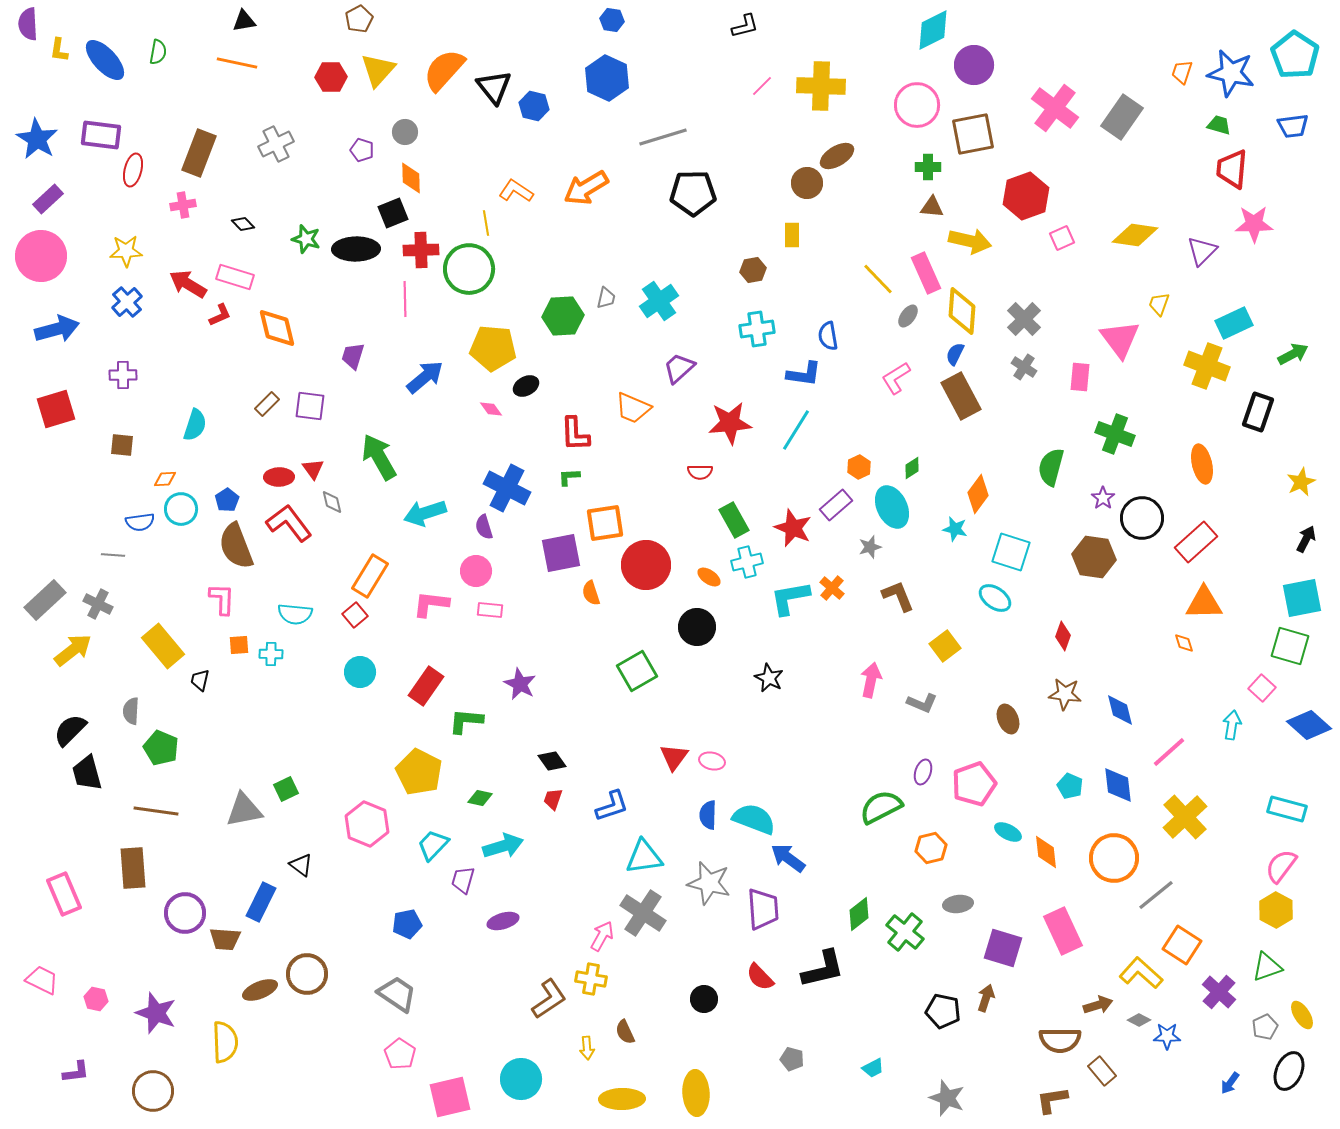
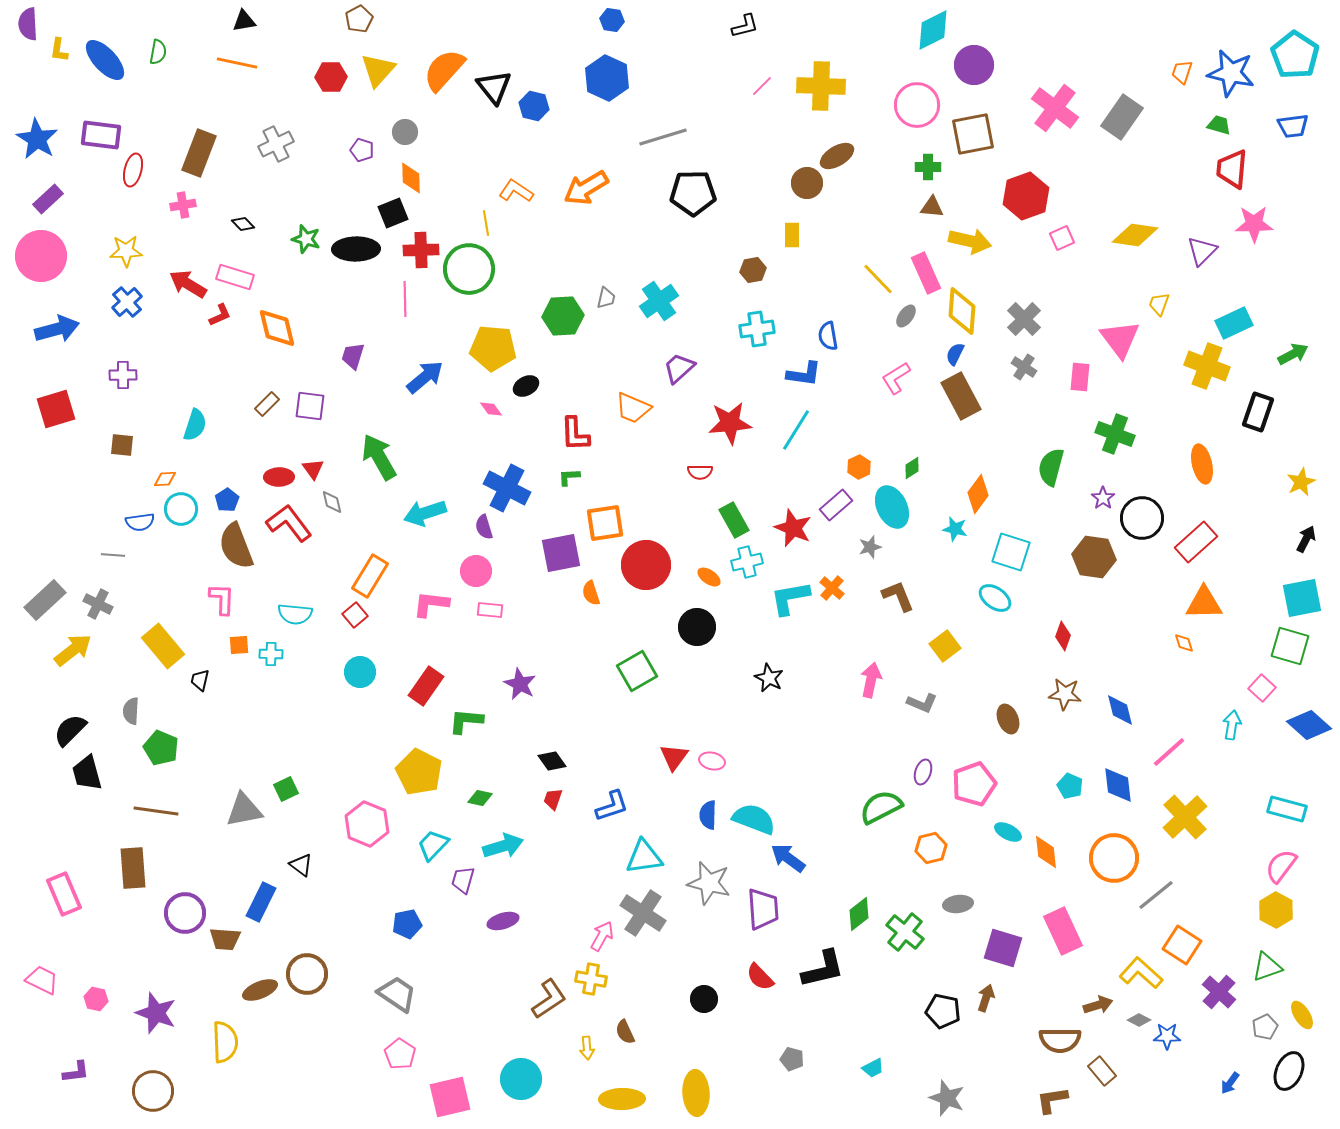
gray ellipse at (908, 316): moved 2 px left
